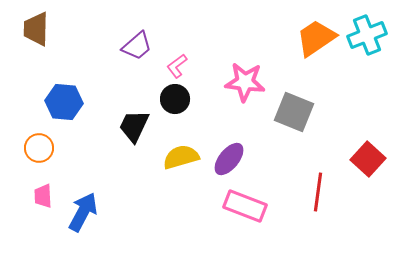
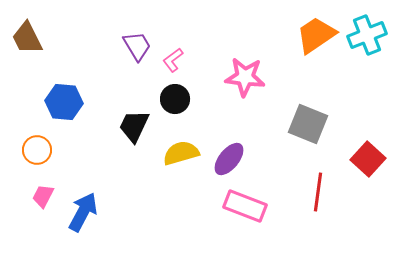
brown trapezoid: moved 9 px left, 9 px down; rotated 27 degrees counterclockwise
orange trapezoid: moved 3 px up
purple trapezoid: rotated 80 degrees counterclockwise
pink L-shape: moved 4 px left, 6 px up
pink star: moved 5 px up
gray square: moved 14 px right, 12 px down
orange circle: moved 2 px left, 2 px down
yellow semicircle: moved 4 px up
pink trapezoid: rotated 30 degrees clockwise
